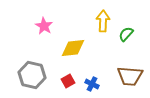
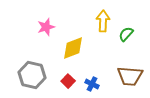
pink star: moved 2 px right, 1 px down; rotated 24 degrees clockwise
yellow diamond: rotated 15 degrees counterclockwise
red square: rotated 16 degrees counterclockwise
